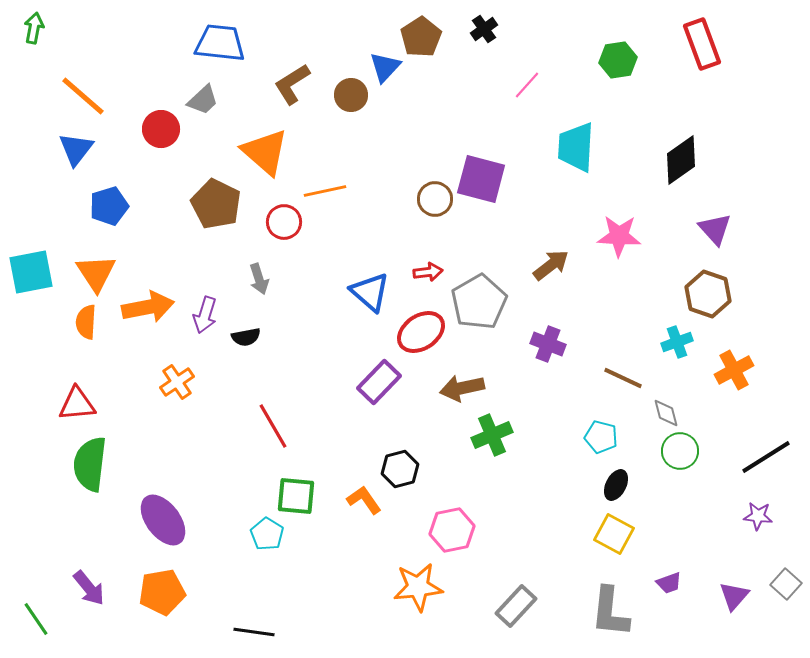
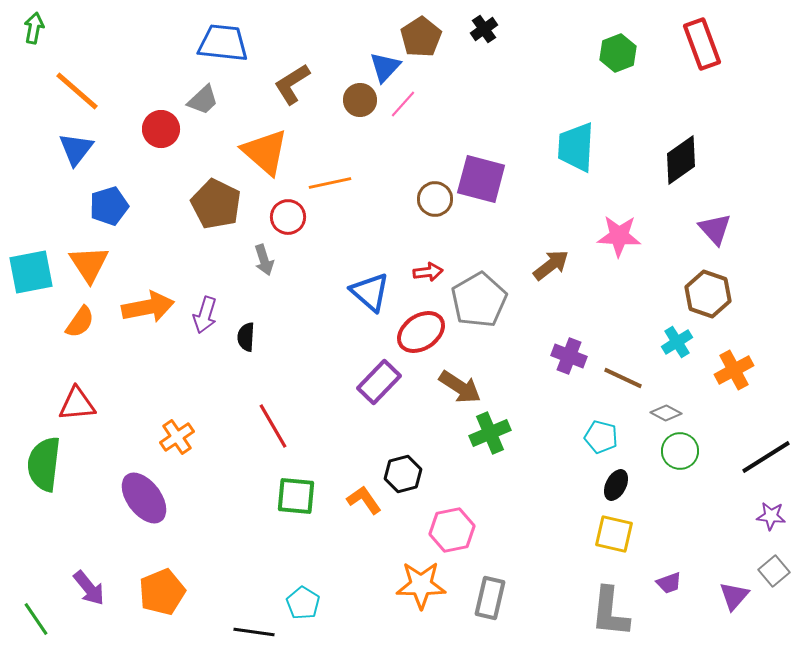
blue trapezoid at (220, 43): moved 3 px right
green hexagon at (618, 60): moved 7 px up; rotated 12 degrees counterclockwise
pink line at (527, 85): moved 124 px left, 19 px down
brown circle at (351, 95): moved 9 px right, 5 px down
orange line at (83, 96): moved 6 px left, 5 px up
orange line at (325, 191): moved 5 px right, 8 px up
red circle at (284, 222): moved 4 px right, 5 px up
orange triangle at (96, 273): moved 7 px left, 9 px up
gray arrow at (259, 279): moved 5 px right, 19 px up
gray pentagon at (479, 302): moved 2 px up
orange semicircle at (86, 322): moved 6 px left; rotated 148 degrees counterclockwise
black semicircle at (246, 337): rotated 104 degrees clockwise
cyan cross at (677, 342): rotated 12 degrees counterclockwise
purple cross at (548, 344): moved 21 px right, 12 px down
orange cross at (177, 382): moved 55 px down
brown arrow at (462, 388): moved 2 px left, 1 px up; rotated 135 degrees counterclockwise
gray diamond at (666, 413): rotated 48 degrees counterclockwise
green cross at (492, 435): moved 2 px left, 2 px up
green semicircle at (90, 464): moved 46 px left
black hexagon at (400, 469): moved 3 px right, 5 px down
purple star at (758, 516): moved 13 px right
purple ellipse at (163, 520): moved 19 px left, 22 px up
cyan pentagon at (267, 534): moved 36 px right, 69 px down
yellow square at (614, 534): rotated 15 degrees counterclockwise
gray square at (786, 584): moved 12 px left, 13 px up; rotated 8 degrees clockwise
orange star at (418, 587): moved 3 px right, 2 px up; rotated 6 degrees clockwise
orange pentagon at (162, 592): rotated 12 degrees counterclockwise
gray rectangle at (516, 606): moved 26 px left, 8 px up; rotated 30 degrees counterclockwise
